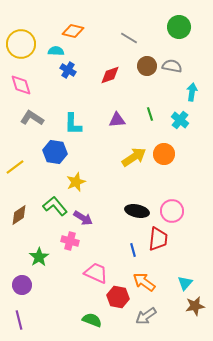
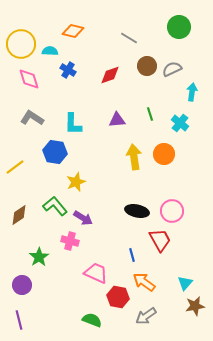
cyan semicircle: moved 6 px left
gray semicircle: moved 3 px down; rotated 36 degrees counterclockwise
pink diamond: moved 8 px right, 6 px up
cyan cross: moved 3 px down
yellow arrow: rotated 65 degrees counterclockwise
red trapezoid: moved 2 px right, 1 px down; rotated 35 degrees counterclockwise
blue line: moved 1 px left, 5 px down
